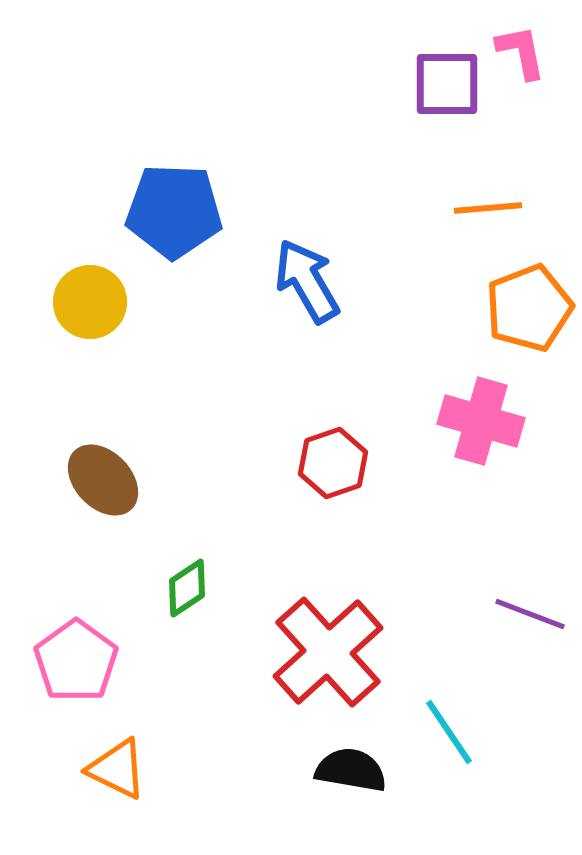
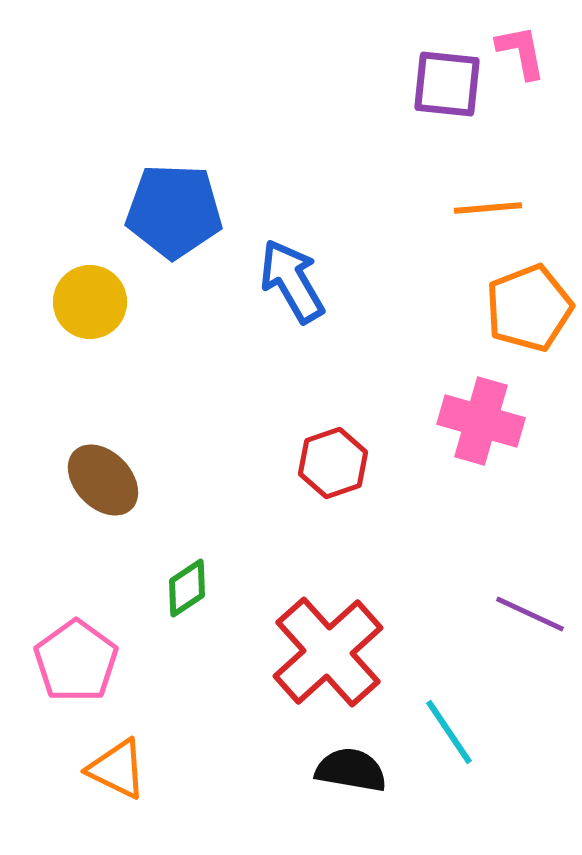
purple square: rotated 6 degrees clockwise
blue arrow: moved 15 px left
purple line: rotated 4 degrees clockwise
